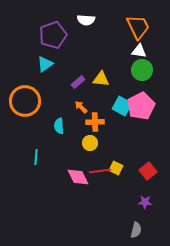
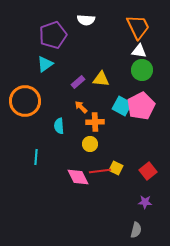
yellow circle: moved 1 px down
